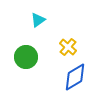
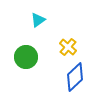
blue diamond: rotated 12 degrees counterclockwise
